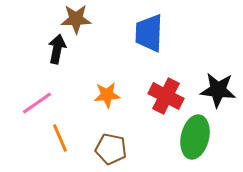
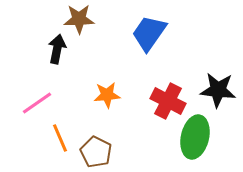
brown star: moved 3 px right
blue trapezoid: rotated 33 degrees clockwise
red cross: moved 2 px right, 5 px down
brown pentagon: moved 15 px left, 3 px down; rotated 16 degrees clockwise
